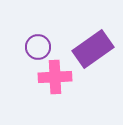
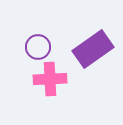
pink cross: moved 5 px left, 2 px down
